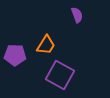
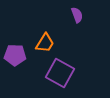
orange trapezoid: moved 1 px left, 2 px up
purple square: moved 2 px up
